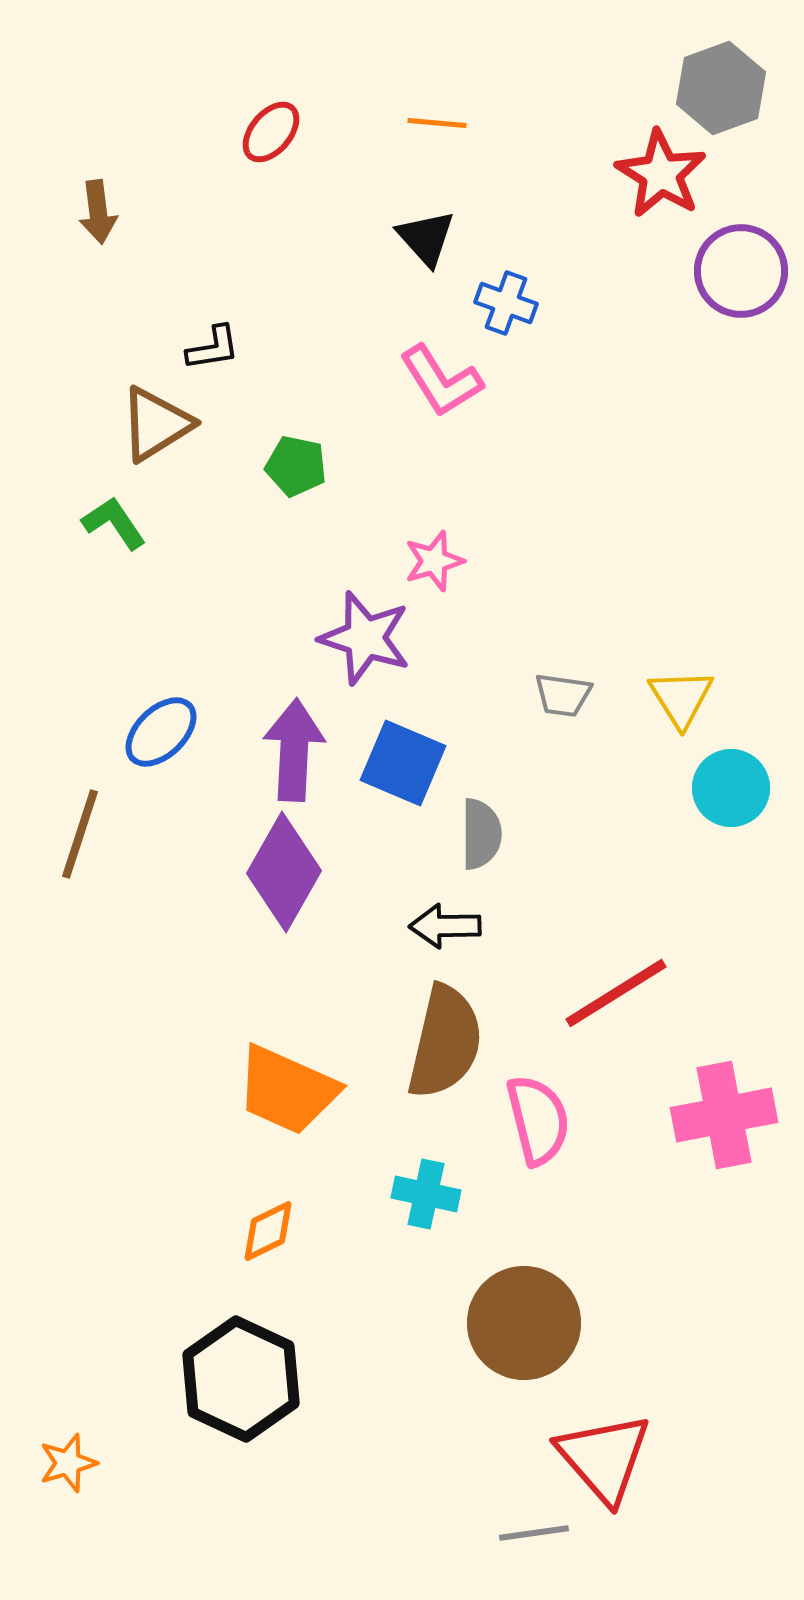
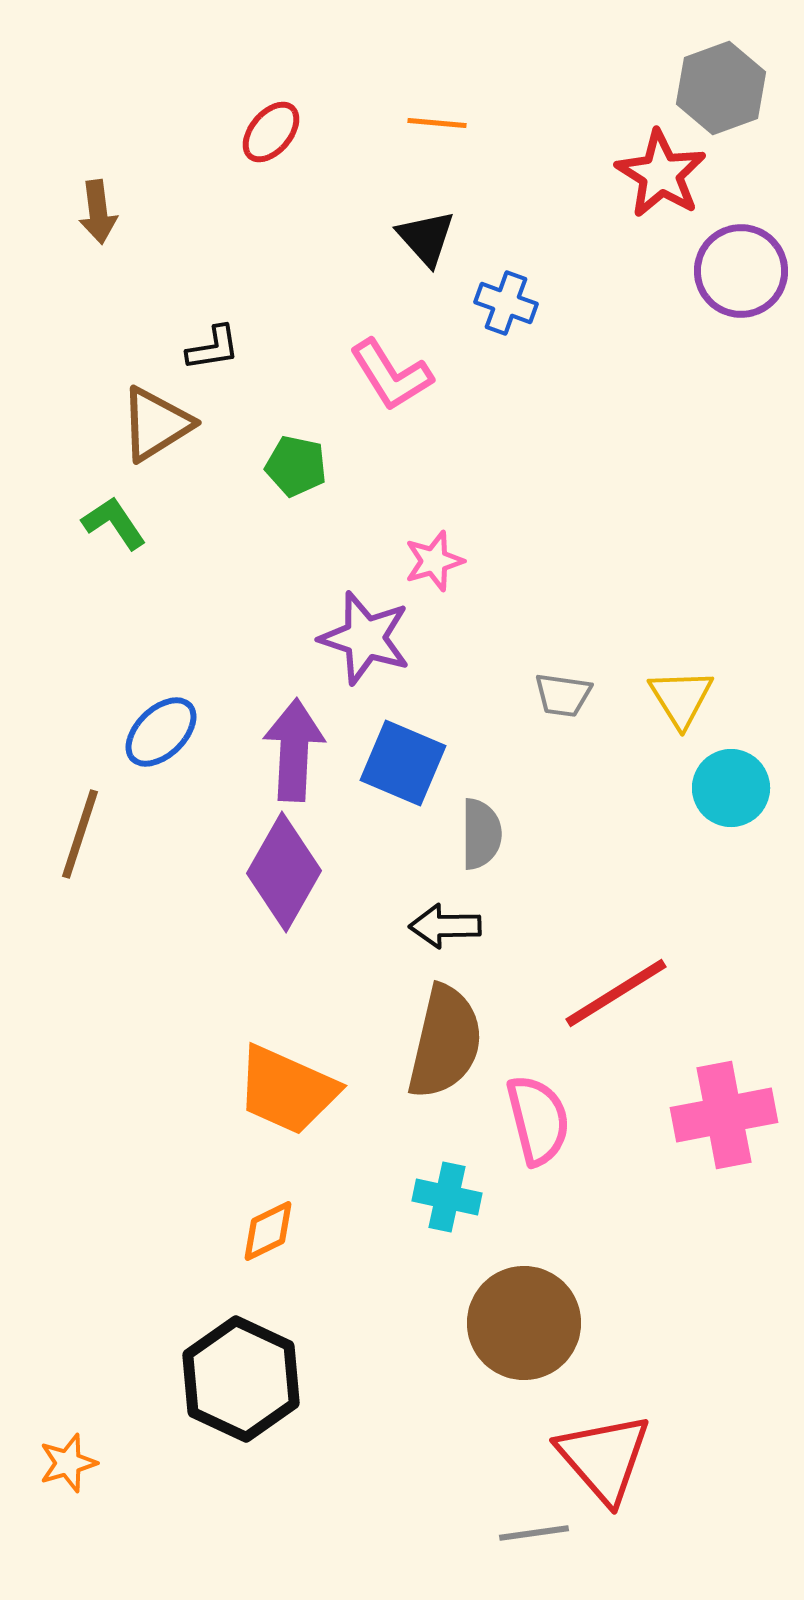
pink L-shape: moved 50 px left, 6 px up
cyan cross: moved 21 px right, 3 px down
